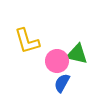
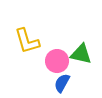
green triangle: moved 4 px right
